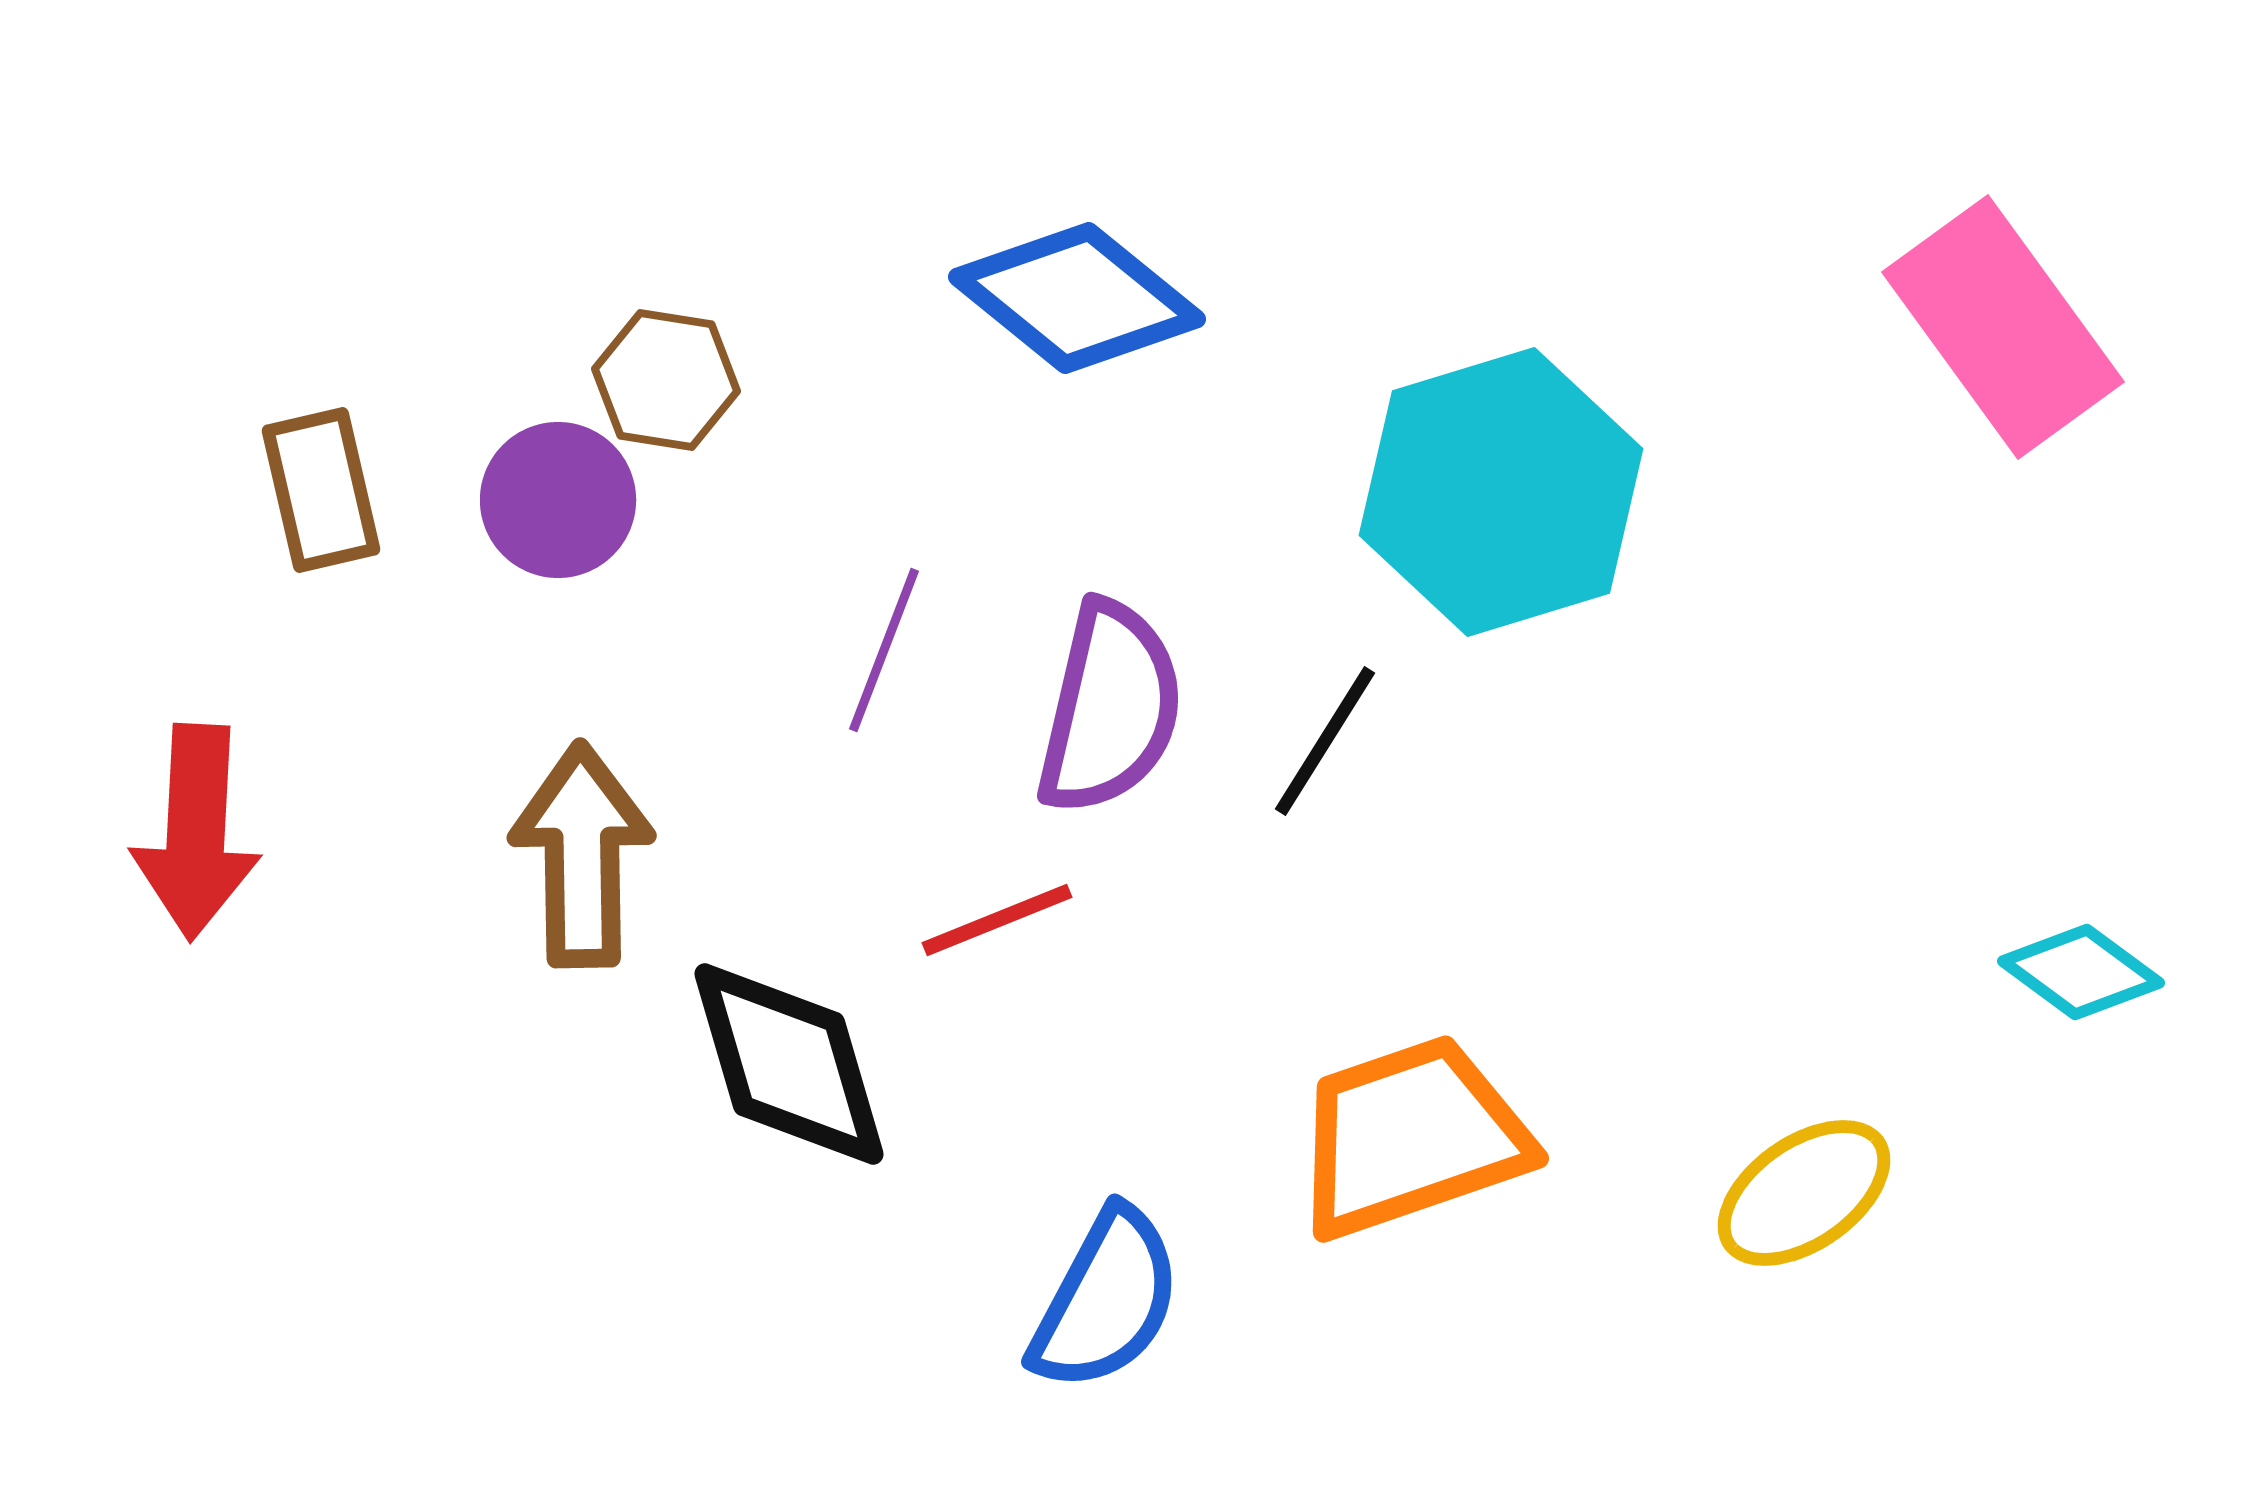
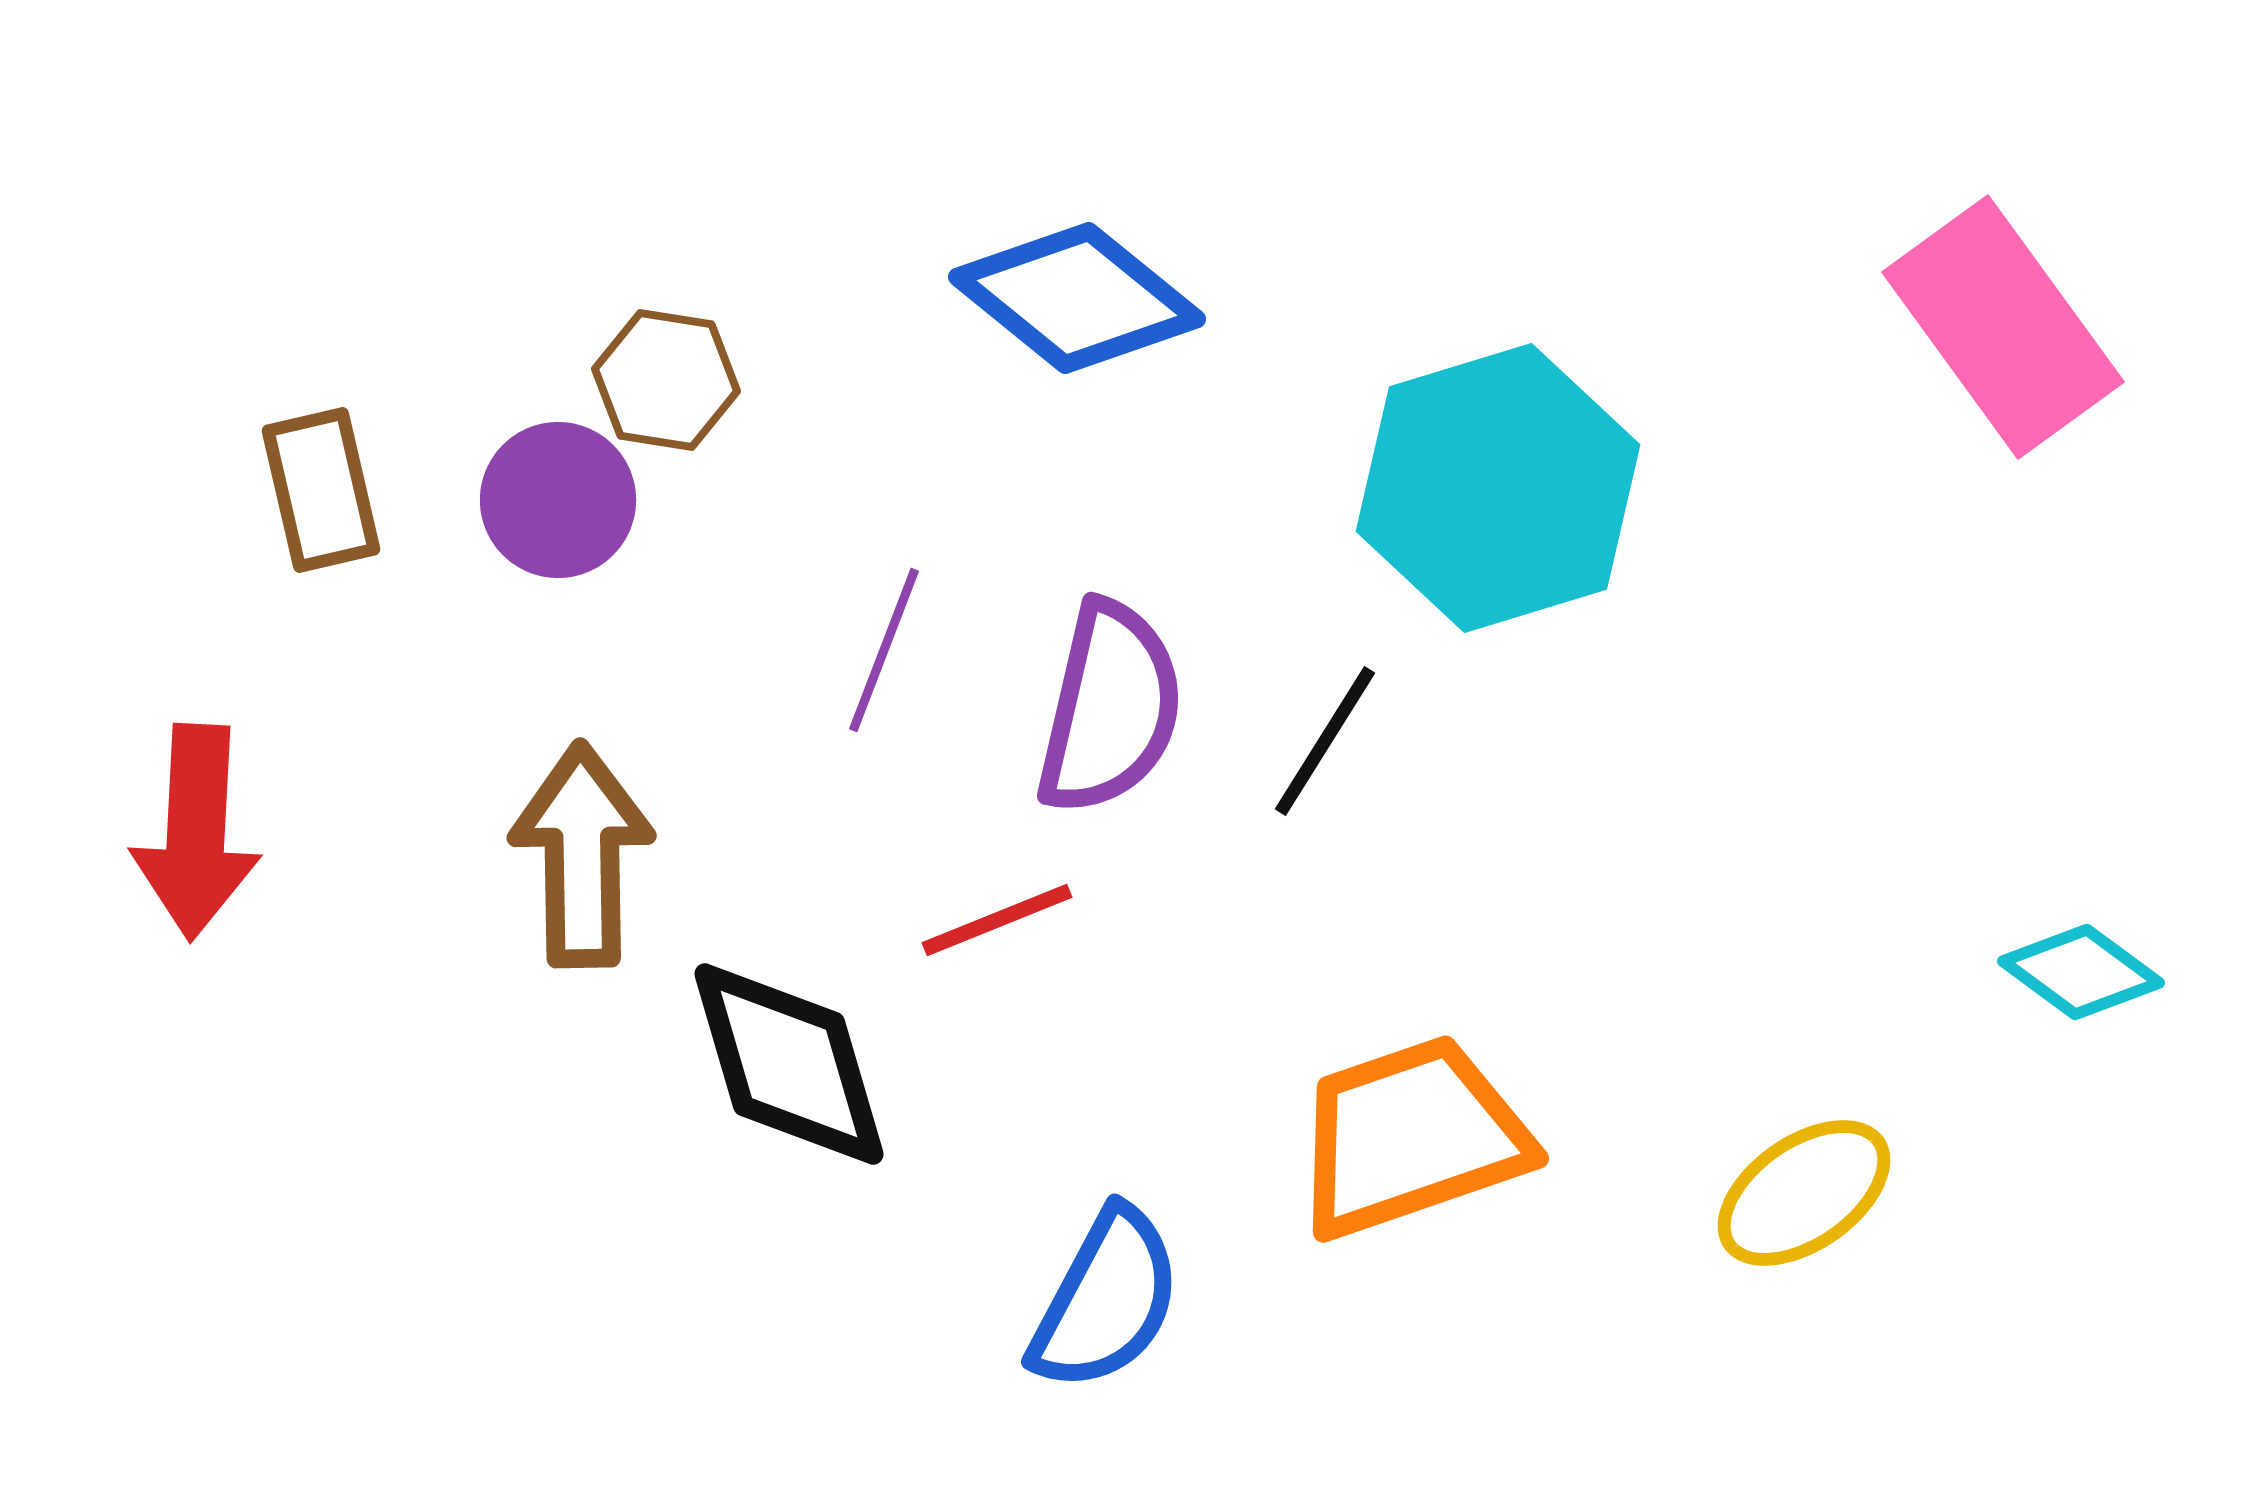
cyan hexagon: moved 3 px left, 4 px up
